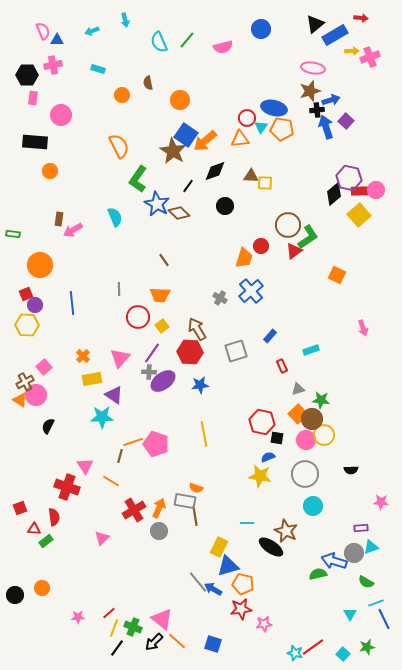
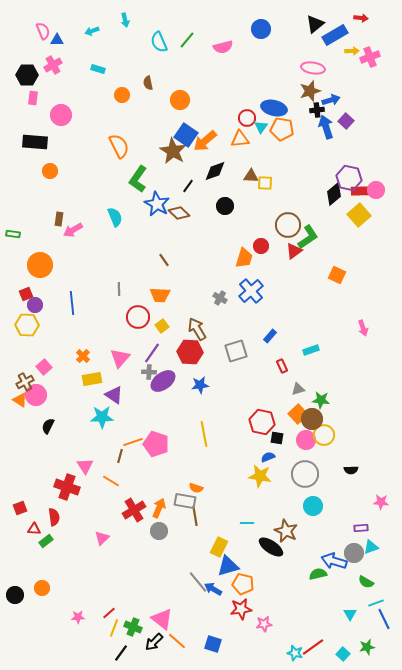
pink cross at (53, 65): rotated 18 degrees counterclockwise
black line at (117, 648): moved 4 px right, 5 px down
